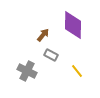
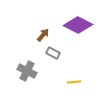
purple diamond: moved 5 px right; rotated 64 degrees counterclockwise
gray rectangle: moved 2 px right, 2 px up
yellow line: moved 3 px left, 11 px down; rotated 56 degrees counterclockwise
